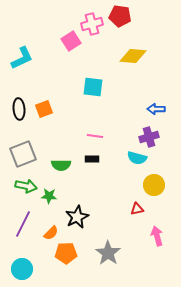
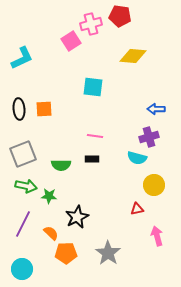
pink cross: moved 1 px left
orange square: rotated 18 degrees clockwise
orange semicircle: rotated 91 degrees counterclockwise
